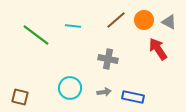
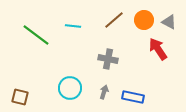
brown line: moved 2 px left
gray arrow: rotated 64 degrees counterclockwise
